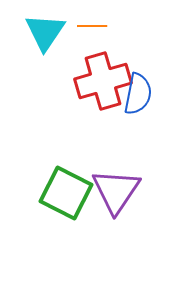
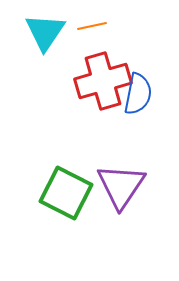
orange line: rotated 12 degrees counterclockwise
purple triangle: moved 5 px right, 5 px up
